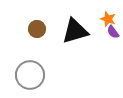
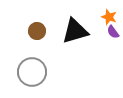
orange star: moved 1 px right, 2 px up
brown circle: moved 2 px down
gray circle: moved 2 px right, 3 px up
